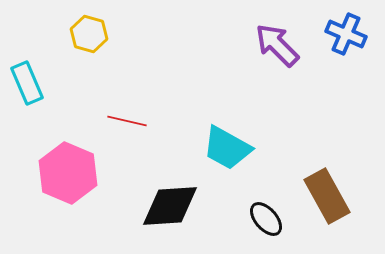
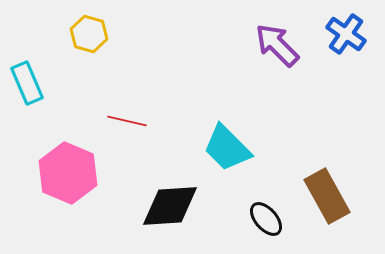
blue cross: rotated 12 degrees clockwise
cyan trapezoid: rotated 16 degrees clockwise
